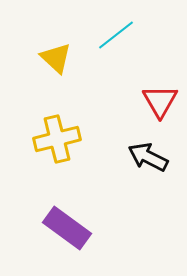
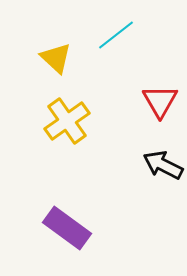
yellow cross: moved 10 px right, 18 px up; rotated 21 degrees counterclockwise
black arrow: moved 15 px right, 8 px down
